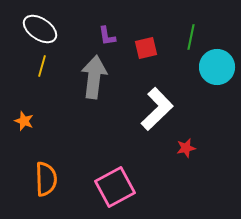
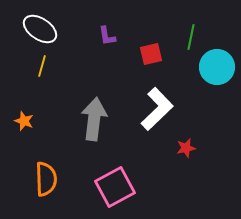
red square: moved 5 px right, 6 px down
gray arrow: moved 42 px down
